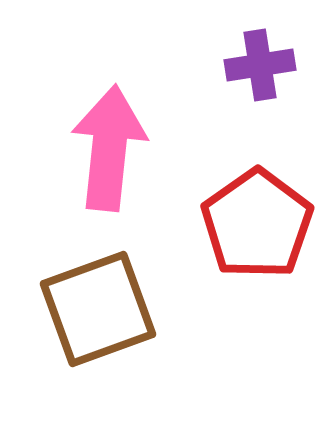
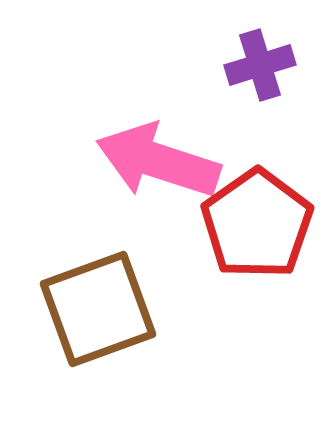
purple cross: rotated 8 degrees counterclockwise
pink arrow: moved 49 px right, 13 px down; rotated 78 degrees counterclockwise
